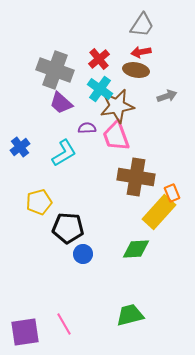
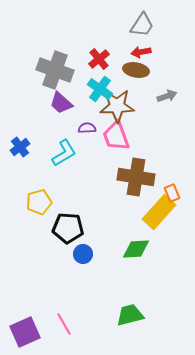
brown star: rotated 8 degrees clockwise
purple square: rotated 16 degrees counterclockwise
